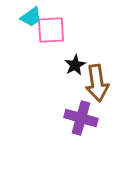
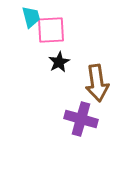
cyan trapezoid: rotated 70 degrees counterclockwise
black star: moved 16 px left, 3 px up
purple cross: moved 1 px down
